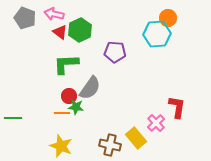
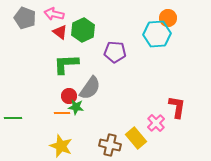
green hexagon: moved 3 px right
